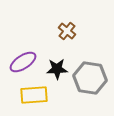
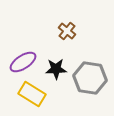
black star: moved 1 px left
yellow rectangle: moved 2 px left, 1 px up; rotated 36 degrees clockwise
